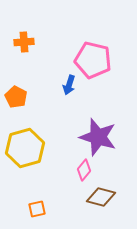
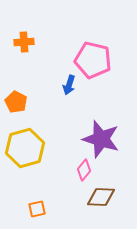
orange pentagon: moved 5 px down
purple star: moved 3 px right, 2 px down
brown diamond: rotated 12 degrees counterclockwise
